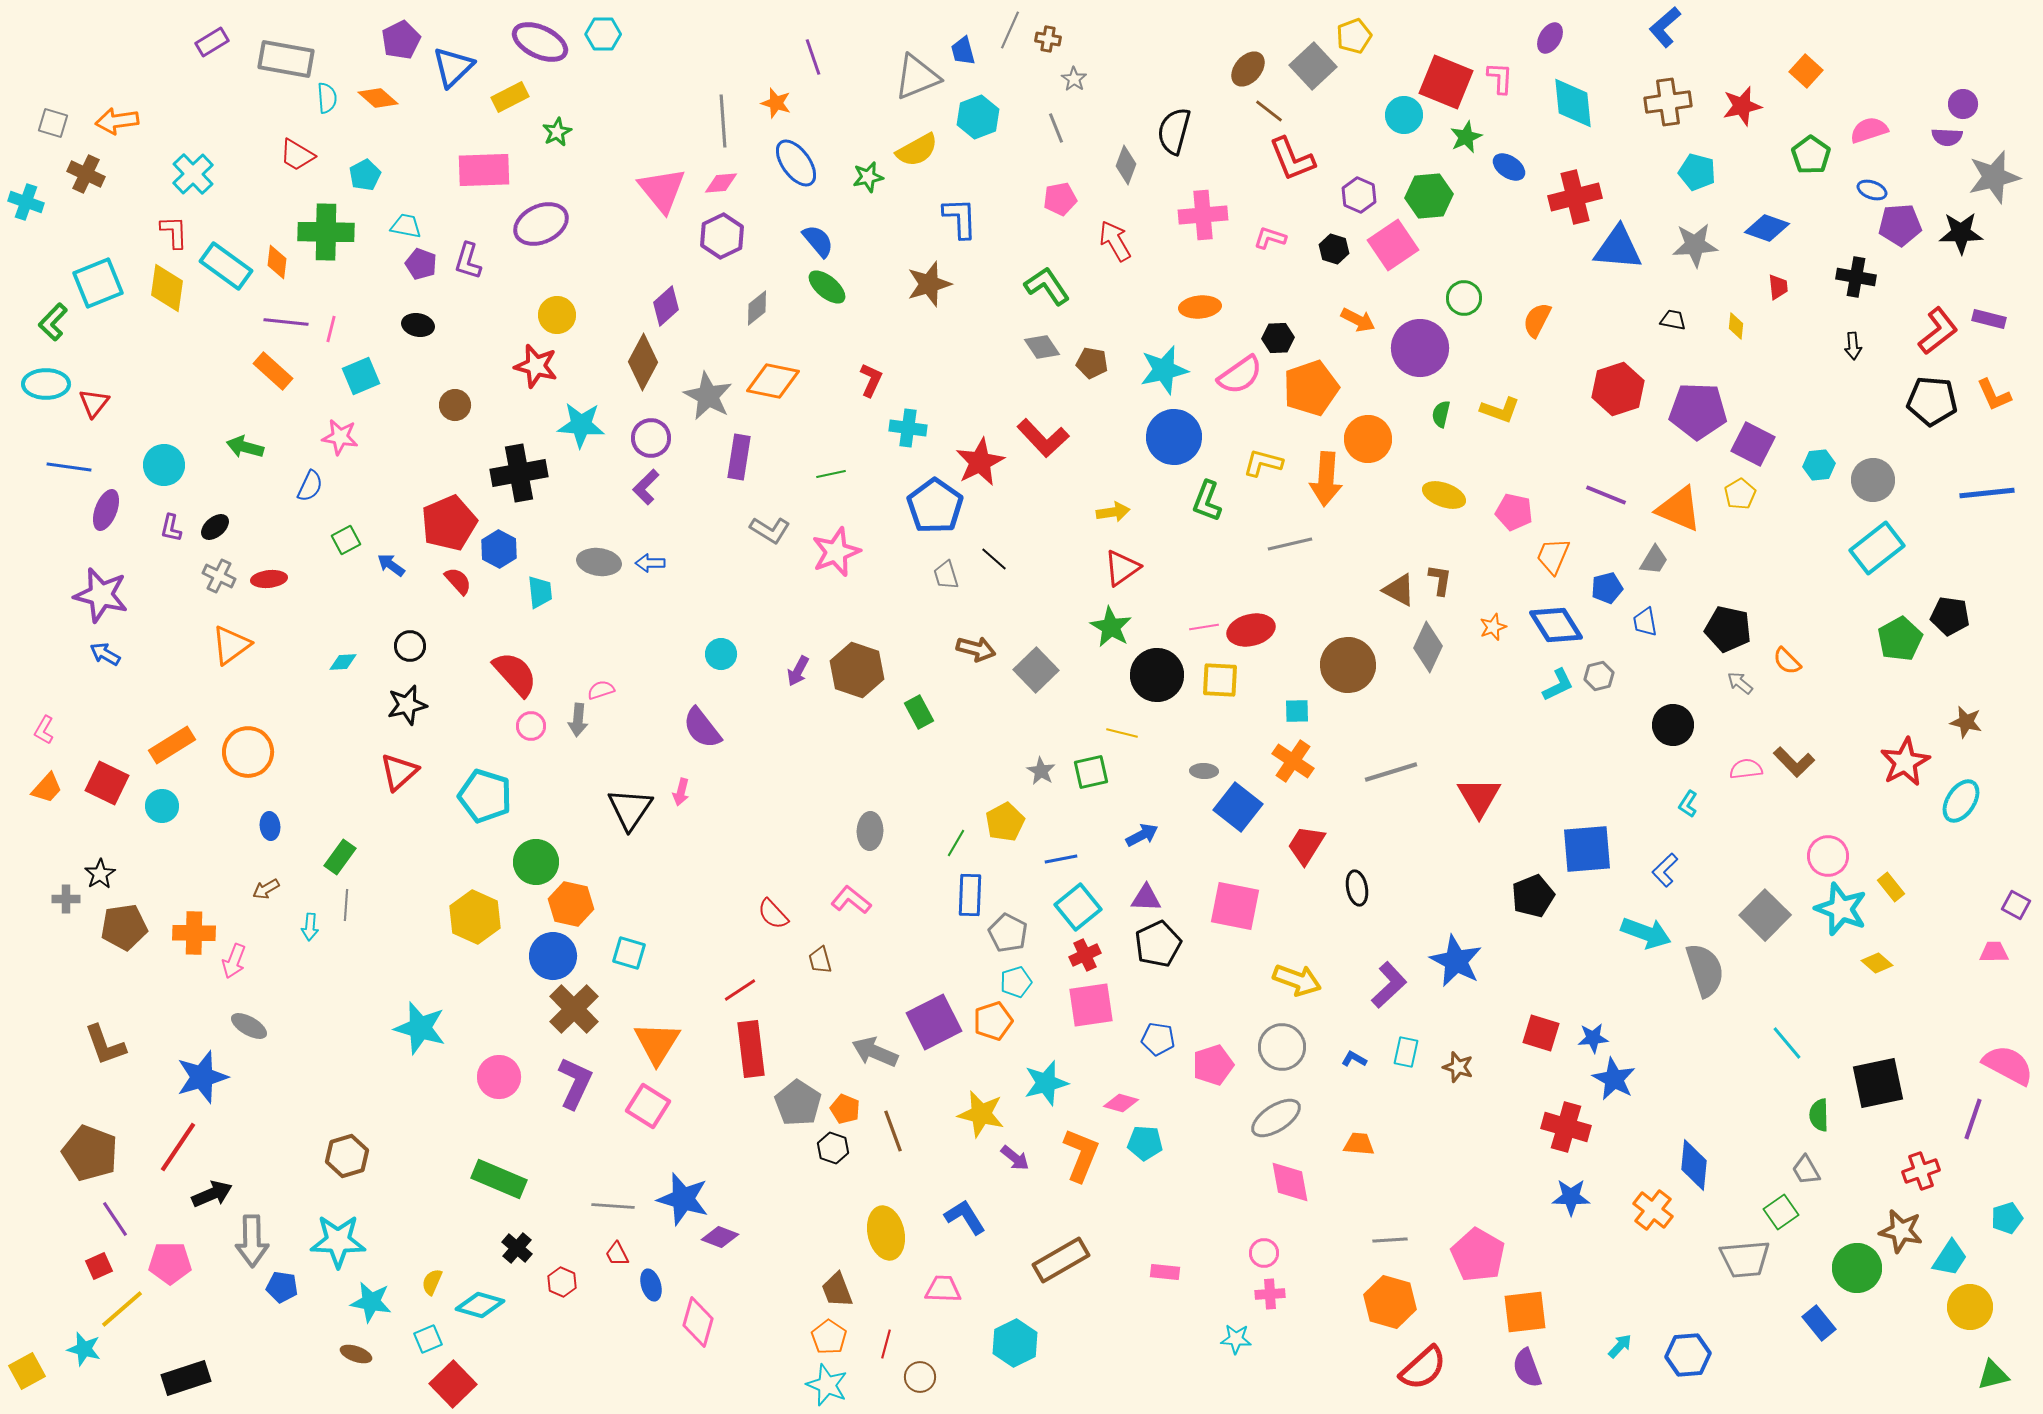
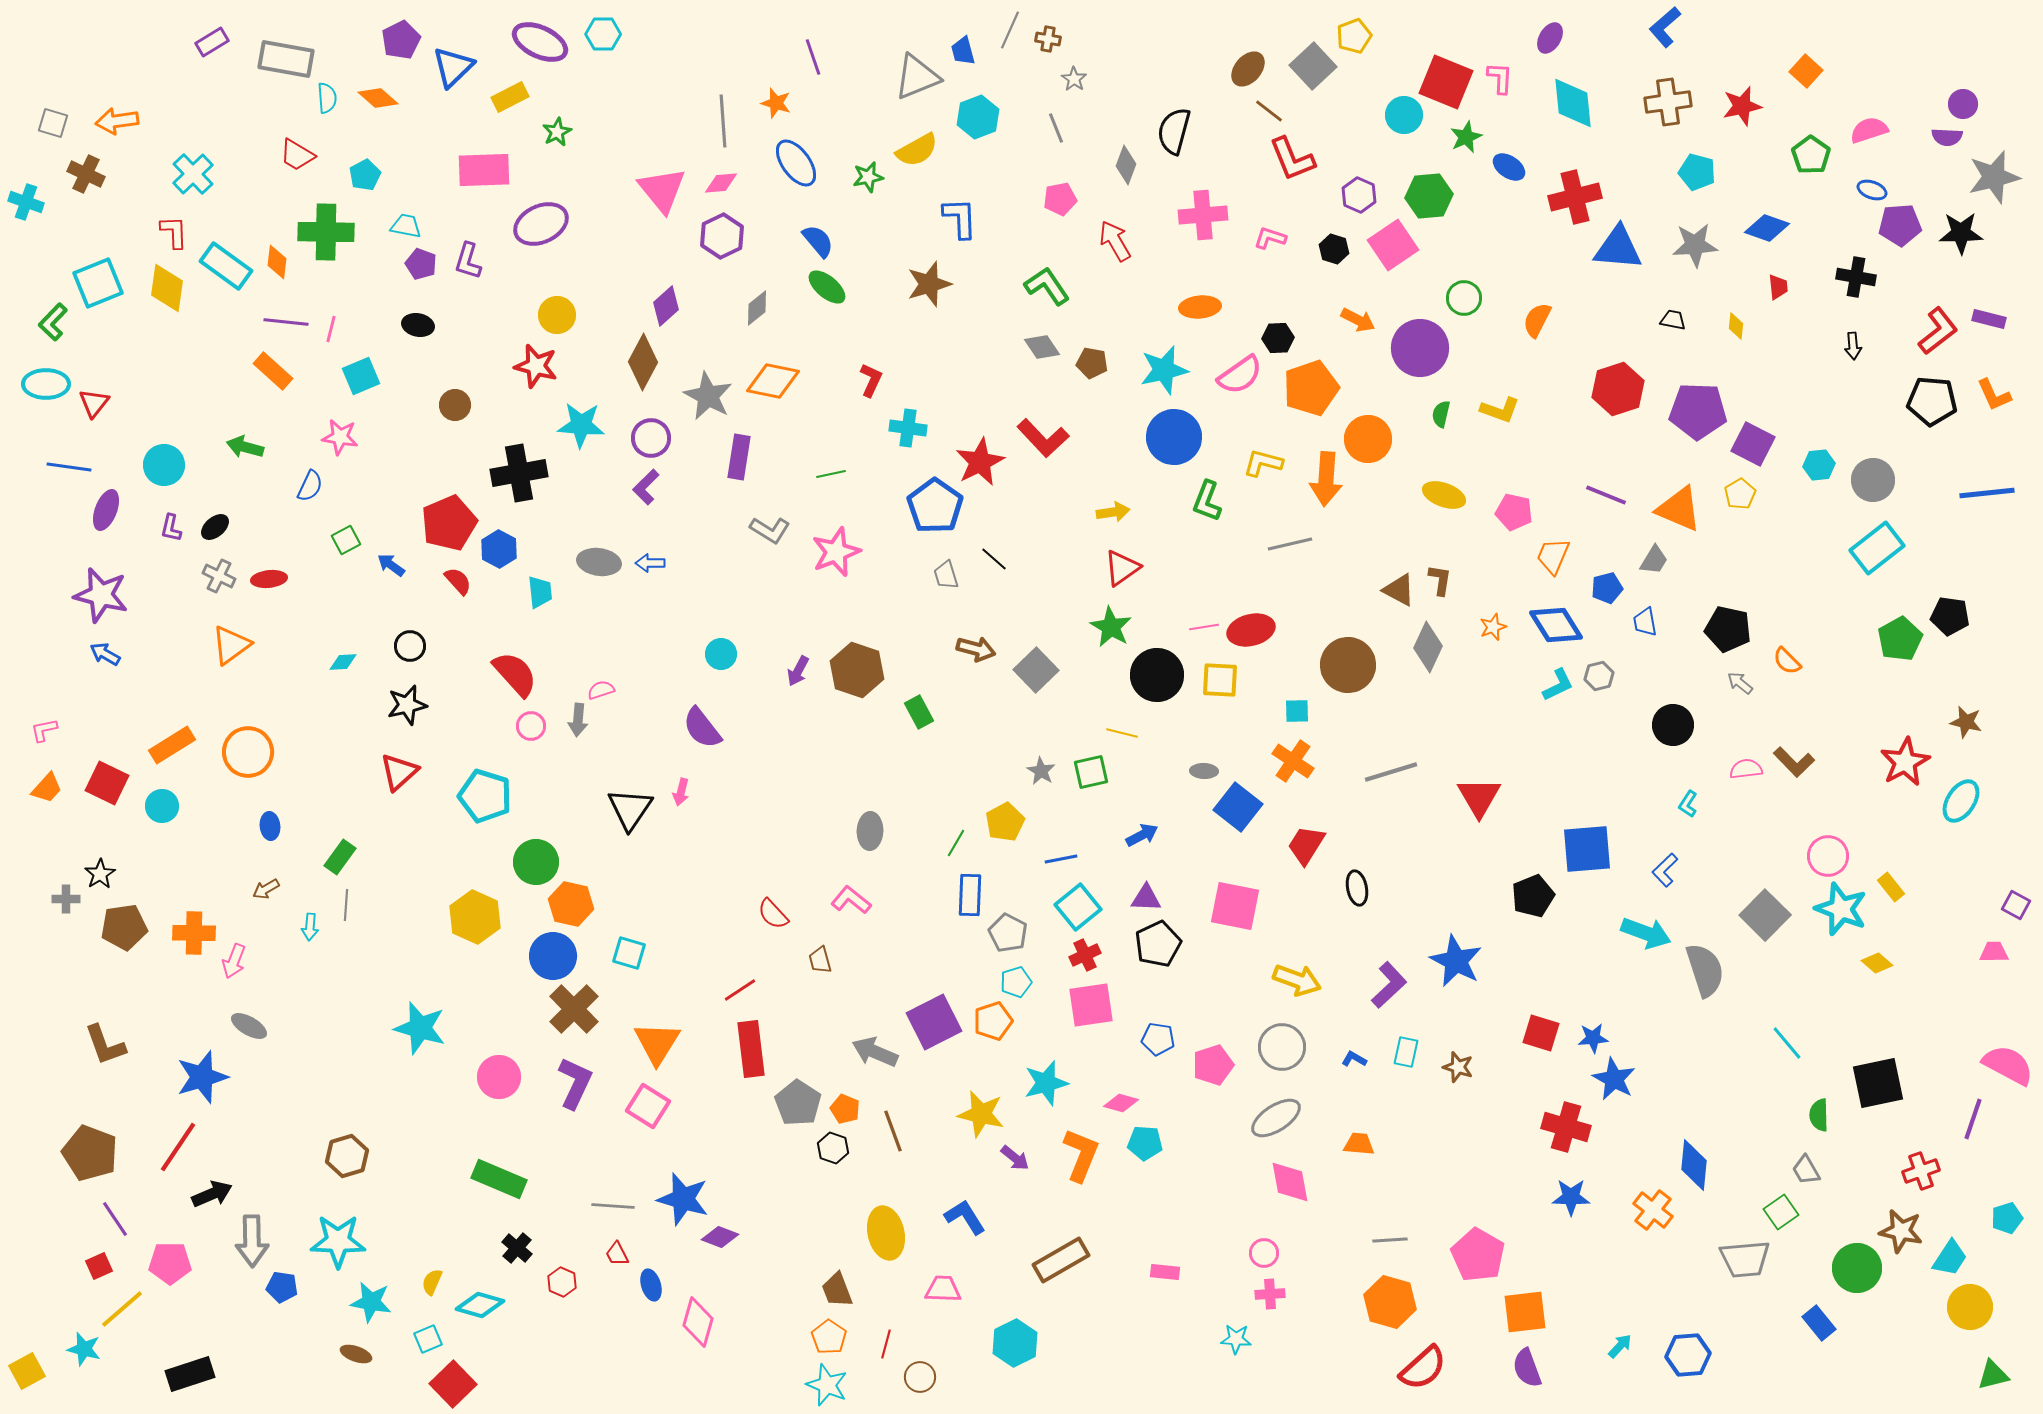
pink L-shape at (44, 730): rotated 48 degrees clockwise
black rectangle at (186, 1378): moved 4 px right, 4 px up
